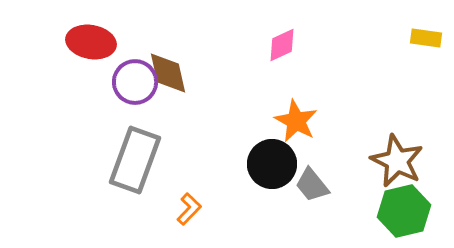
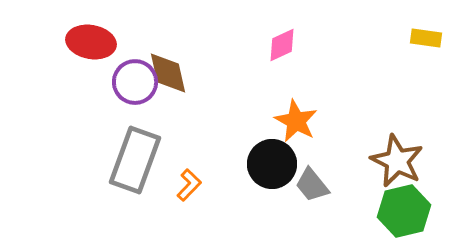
orange L-shape: moved 24 px up
